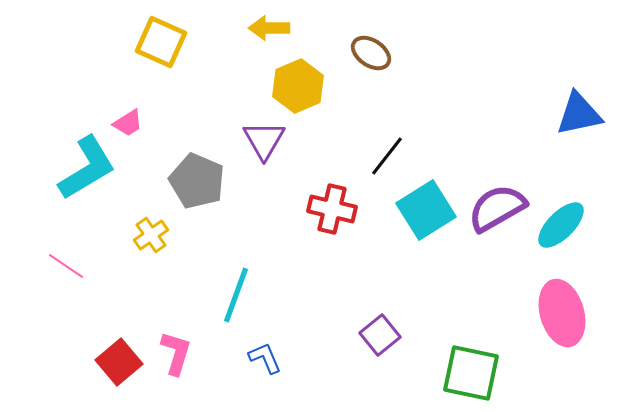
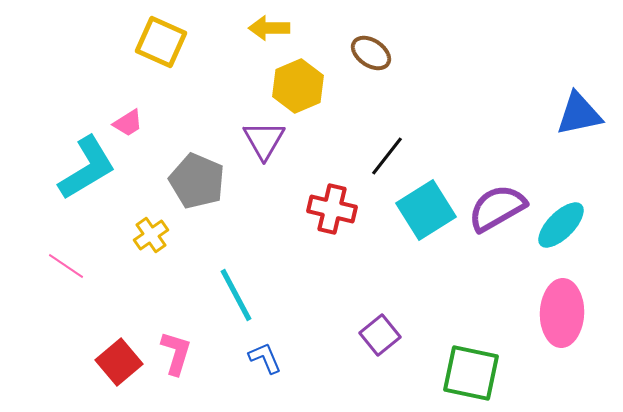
cyan line: rotated 48 degrees counterclockwise
pink ellipse: rotated 18 degrees clockwise
